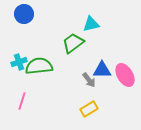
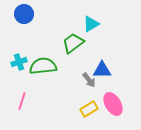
cyan triangle: rotated 18 degrees counterclockwise
green semicircle: moved 4 px right
pink ellipse: moved 12 px left, 29 px down
